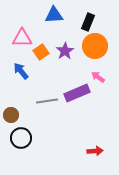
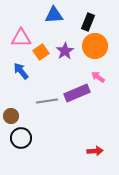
pink triangle: moved 1 px left
brown circle: moved 1 px down
